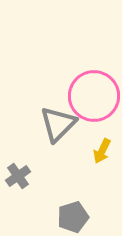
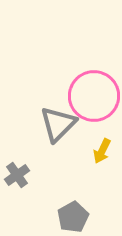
gray cross: moved 1 px left, 1 px up
gray pentagon: rotated 12 degrees counterclockwise
